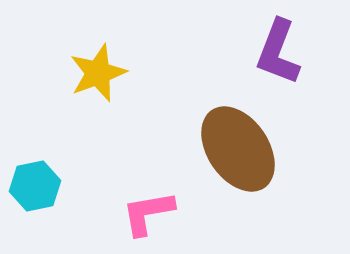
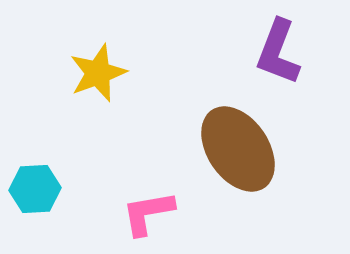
cyan hexagon: moved 3 px down; rotated 9 degrees clockwise
